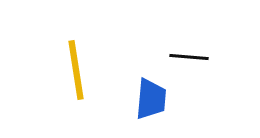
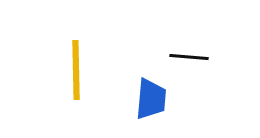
yellow line: rotated 8 degrees clockwise
